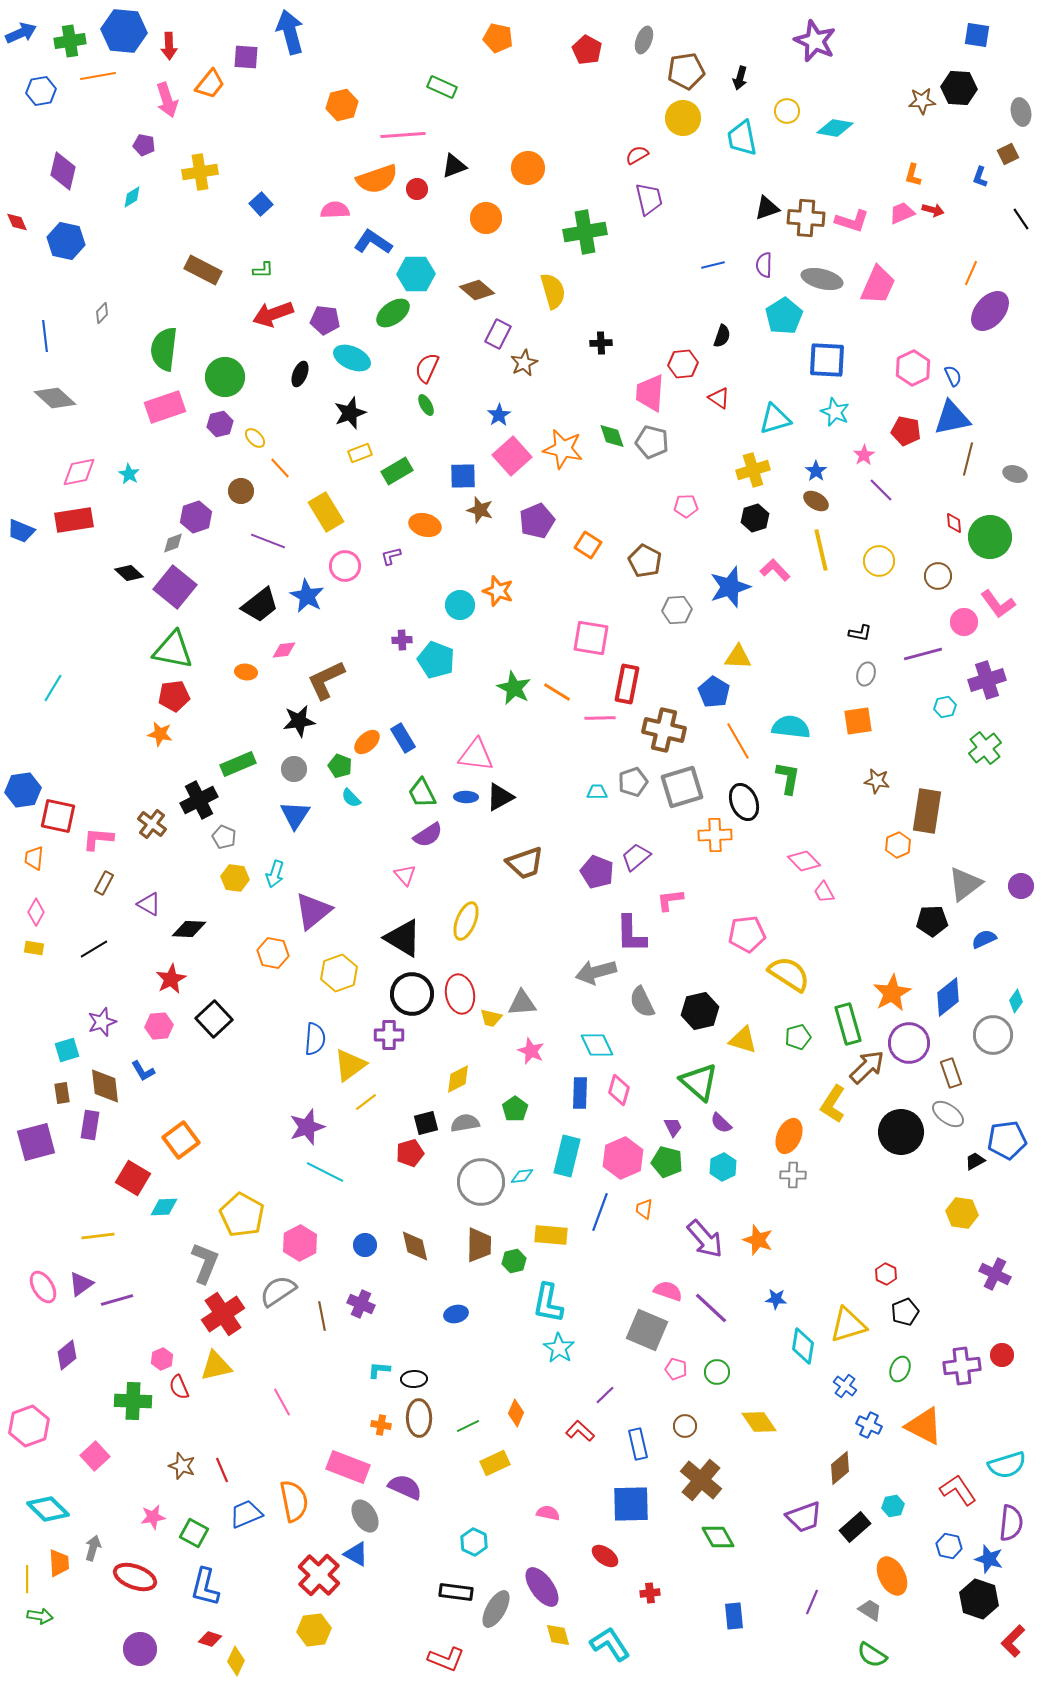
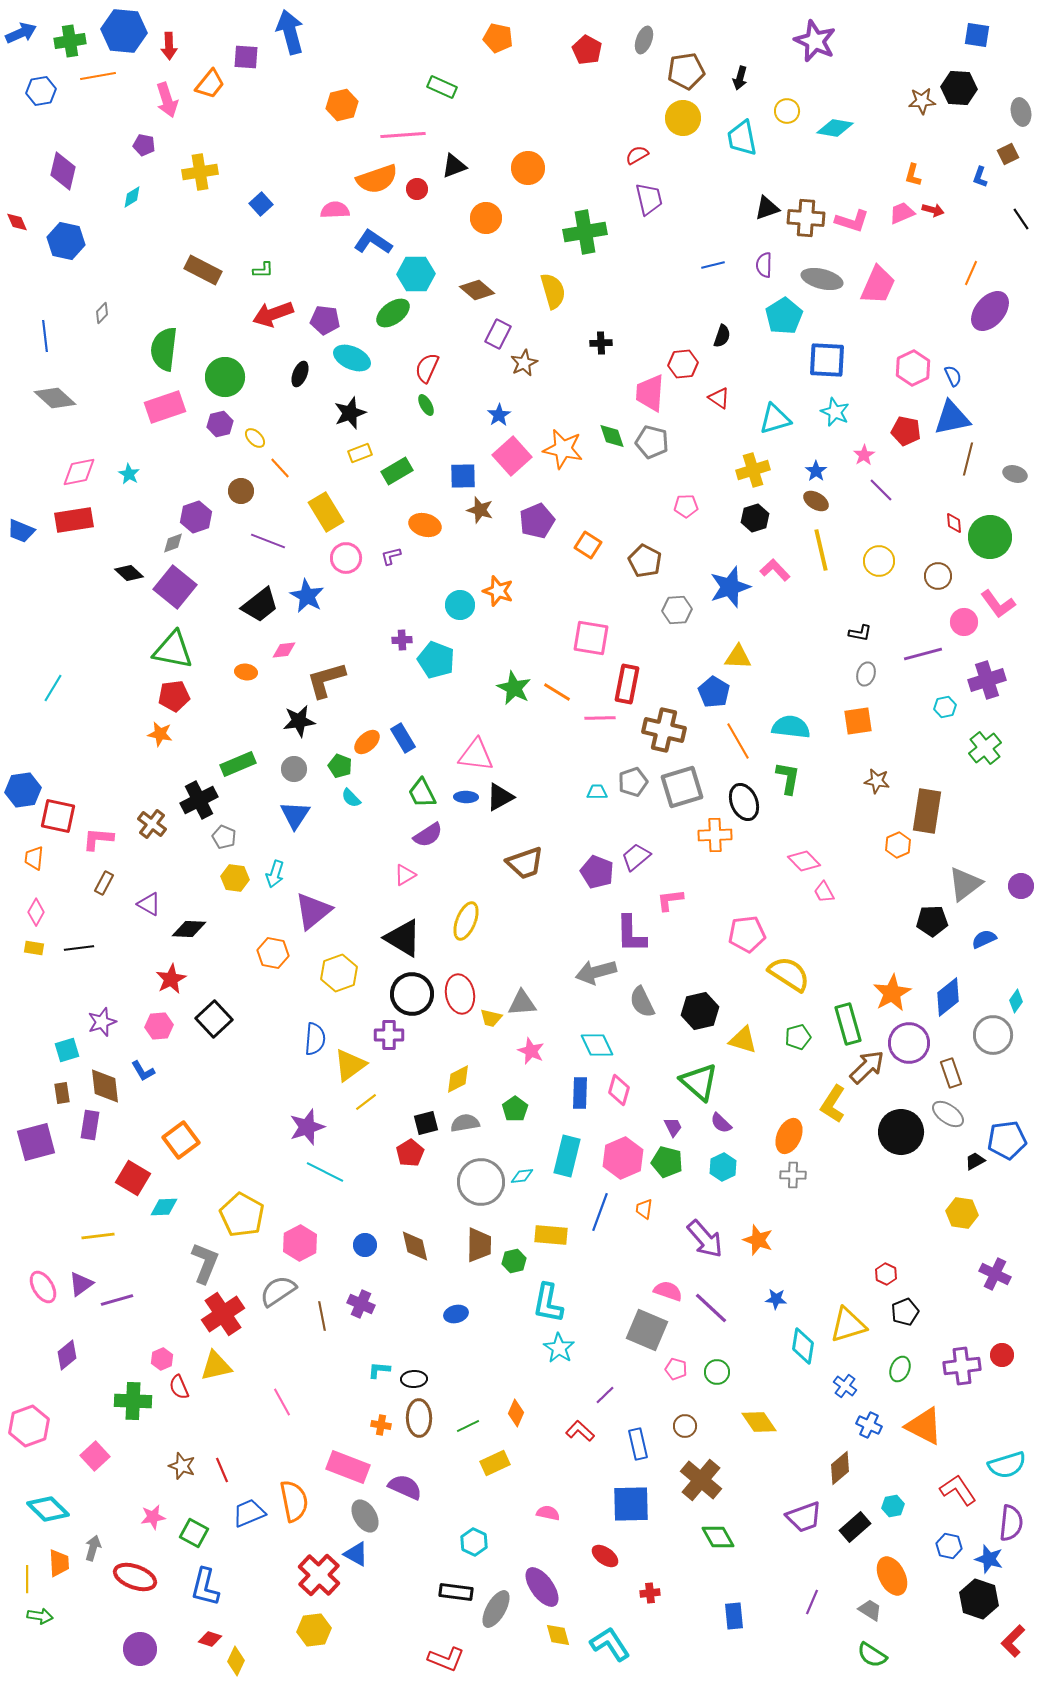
pink circle at (345, 566): moved 1 px right, 8 px up
brown L-shape at (326, 680): rotated 9 degrees clockwise
pink triangle at (405, 875): rotated 40 degrees clockwise
black line at (94, 949): moved 15 px left, 1 px up; rotated 24 degrees clockwise
red pentagon at (410, 1153): rotated 16 degrees counterclockwise
blue trapezoid at (246, 1514): moved 3 px right, 1 px up
